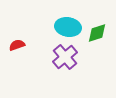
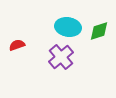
green diamond: moved 2 px right, 2 px up
purple cross: moved 4 px left
